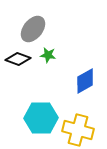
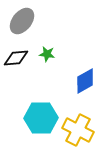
gray ellipse: moved 11 px left, 8 px up
green star: moved 1 px left, 1 px up
black diamond: moved 2 px left, 1 px up; rotated 25 degrees counterclockwise
yellow cross: rotated 12 degrees clockwise
